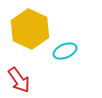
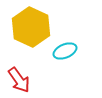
yellow hexagon: moved 1 px right, 2 px up
